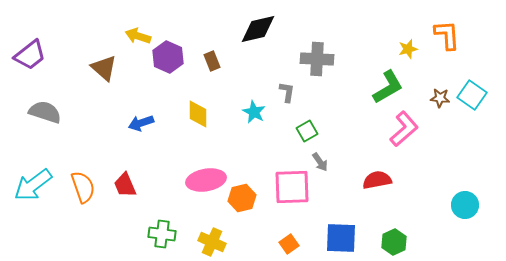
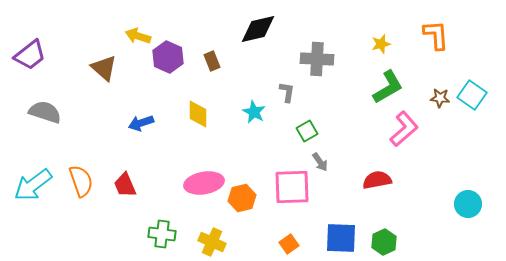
orange L-shape: moved 11 px left
yellow star: moved 27 px left, 5 px up
pink ellipse: moved 2 px left, 3 px down
orange semicircle: moved 2 px left, 6 px up
cyan circle: moved 3 px right, 1 px up
green hexagon: moved 10 px left
